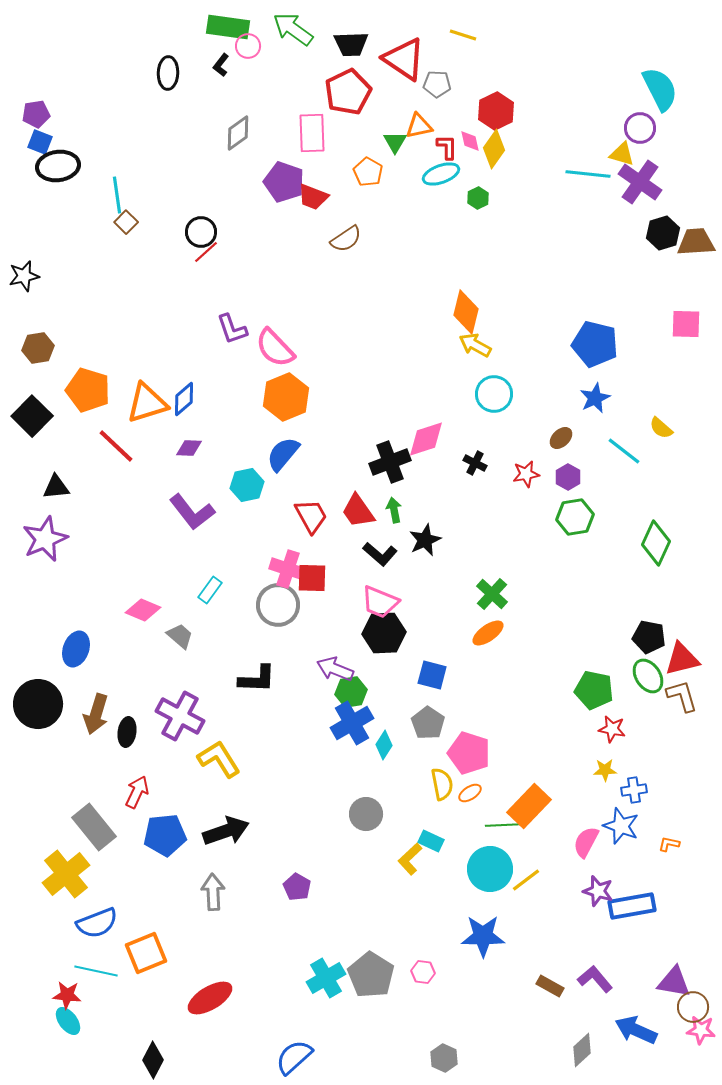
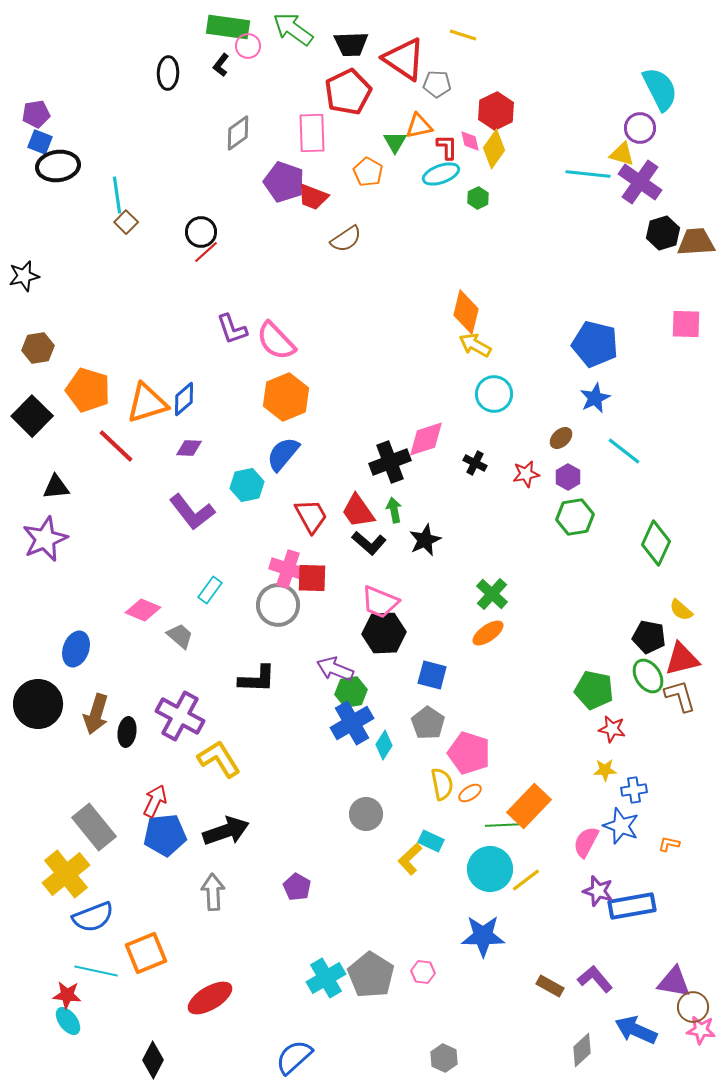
pink semicircle at (275, 348): moved 1 px right, 7 px up
yellow semicircle at (661, 428): moved 20 px right, 182 px down
black L-shape at (380, 554): moved 11 px left, 11 px up
brown L-shape at (682, 696): moved 2 px left
red arrow at (137, 792): moved 18 px right, 9 px down
blue semicircle at (97, 923): moved 4 px left, 6 px up
